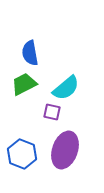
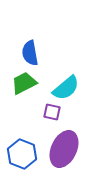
green trapezoid: moved 1 px up
purple ellipse: moved 1 px left, 1 px up; rotated 6 degrees clockwise
